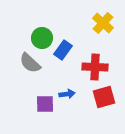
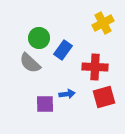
yellow cross: rotated 20 degrees clockwise
green circle: moved 3 px left
